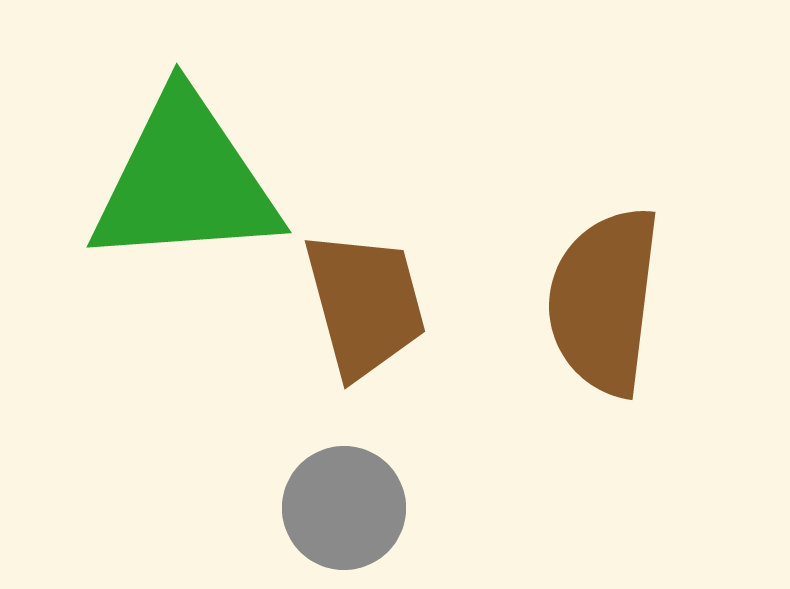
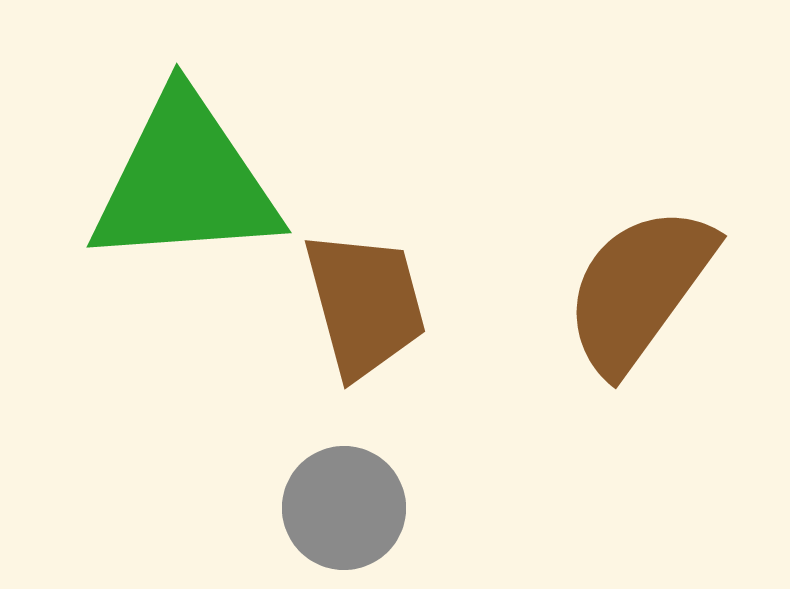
brown semicircle: moved 35 px right, 12 px up; rotated 29 degrees clockwise
